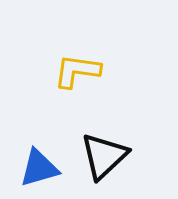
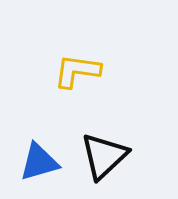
blue triangle: moved 6 px up
